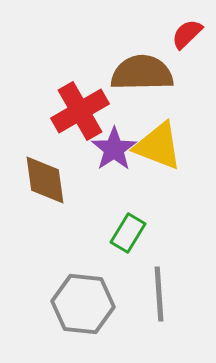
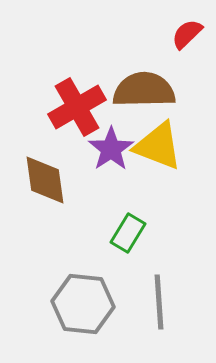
brown semicircle: moved 2 px right, 17 px down
red cross: moved 3 px left, 4 px up
purple star: moved 3 px left
gray line: moved 8 px down
